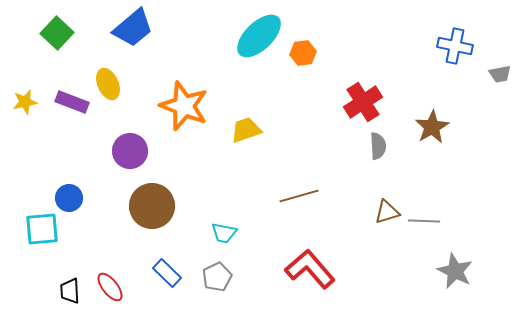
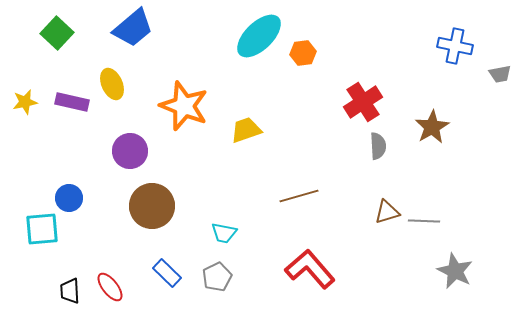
yellow ellipse: moved 4 px right
purple rectangle: rotated 8 degrees counterclockwise
